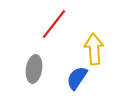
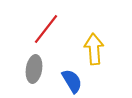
red line: moved 8 px left, 5 px down
blue semicircle: moved 5 px left, 3 px down; rotated 115 degrees clockwise
